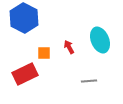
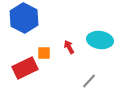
cyan ellipse: rotated 60 degrees counterclockwise
red rectangle: moved 6 px up
gray line: rotated 42 degrees counterclockwise
